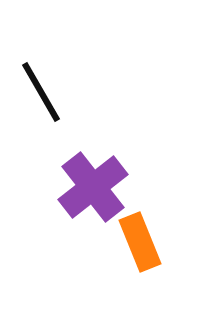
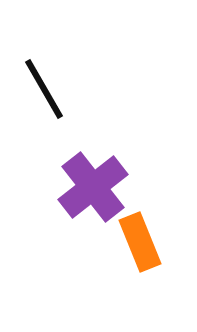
black line: moved 3 px right, 3 px up
